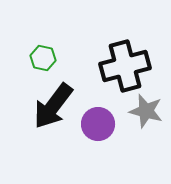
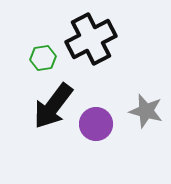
green hexagon: rotated 20 degrees counterclockwise
black cross: moved 34 px left, 27 px up; rotated 12 degrees counterclockwise
purple circle: moved 2 px left
